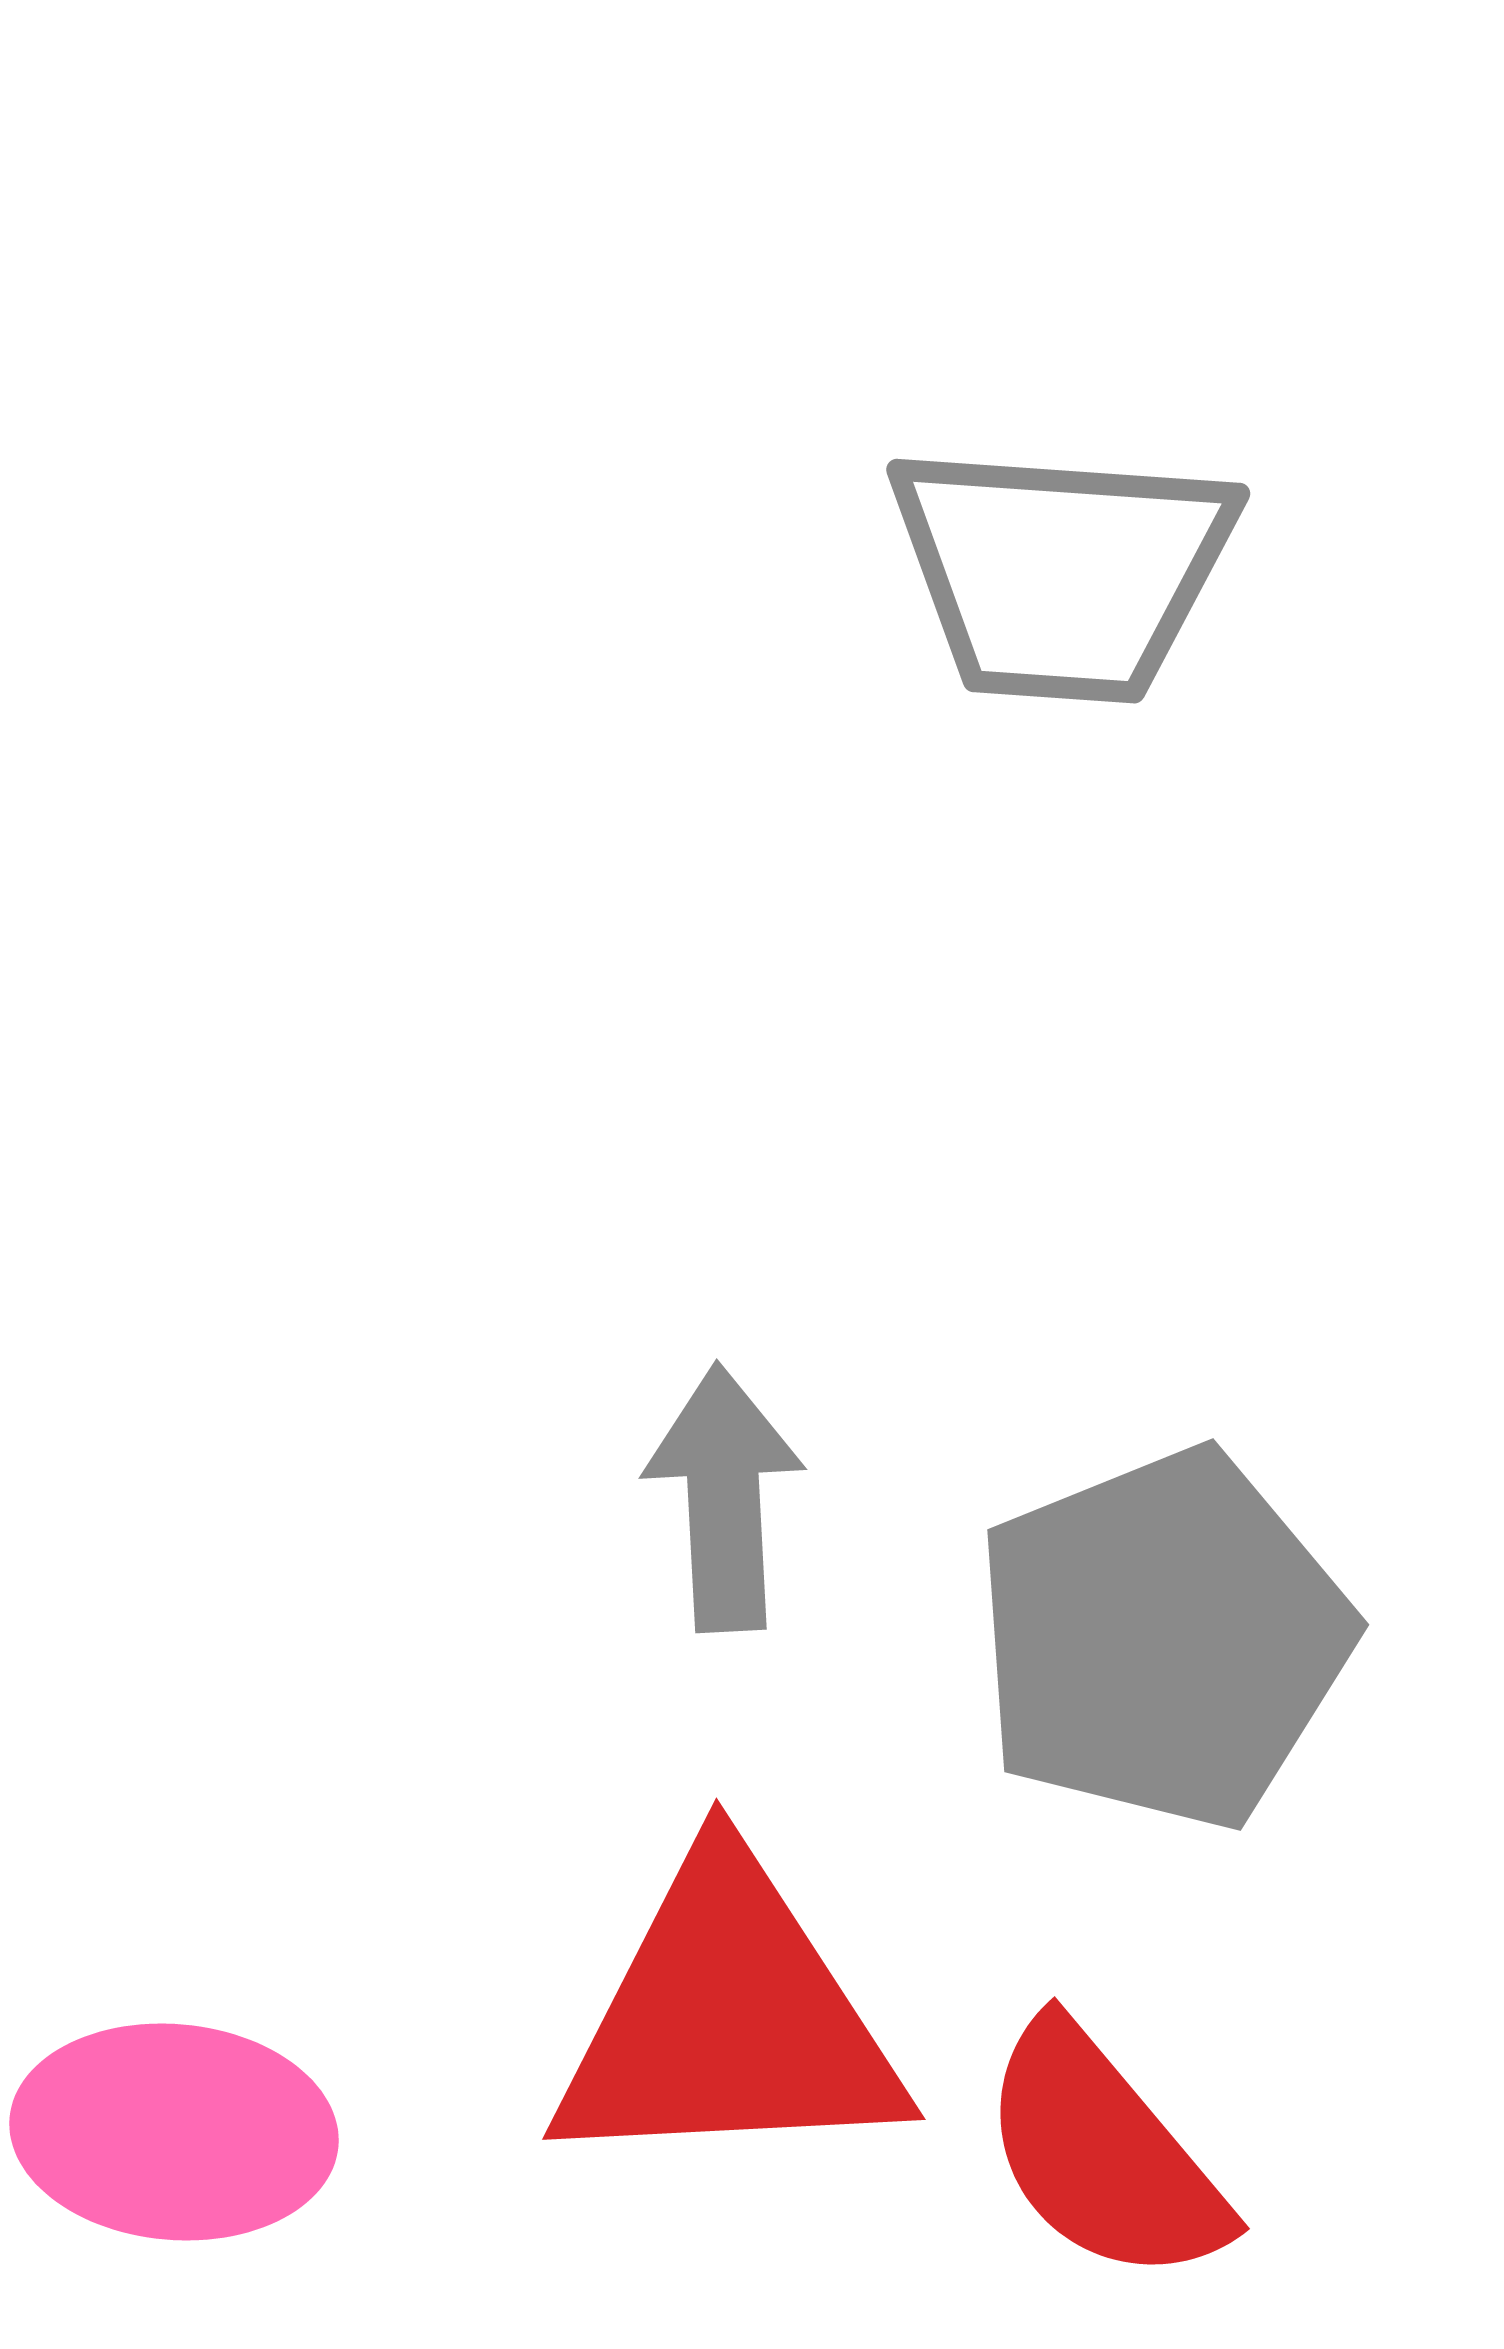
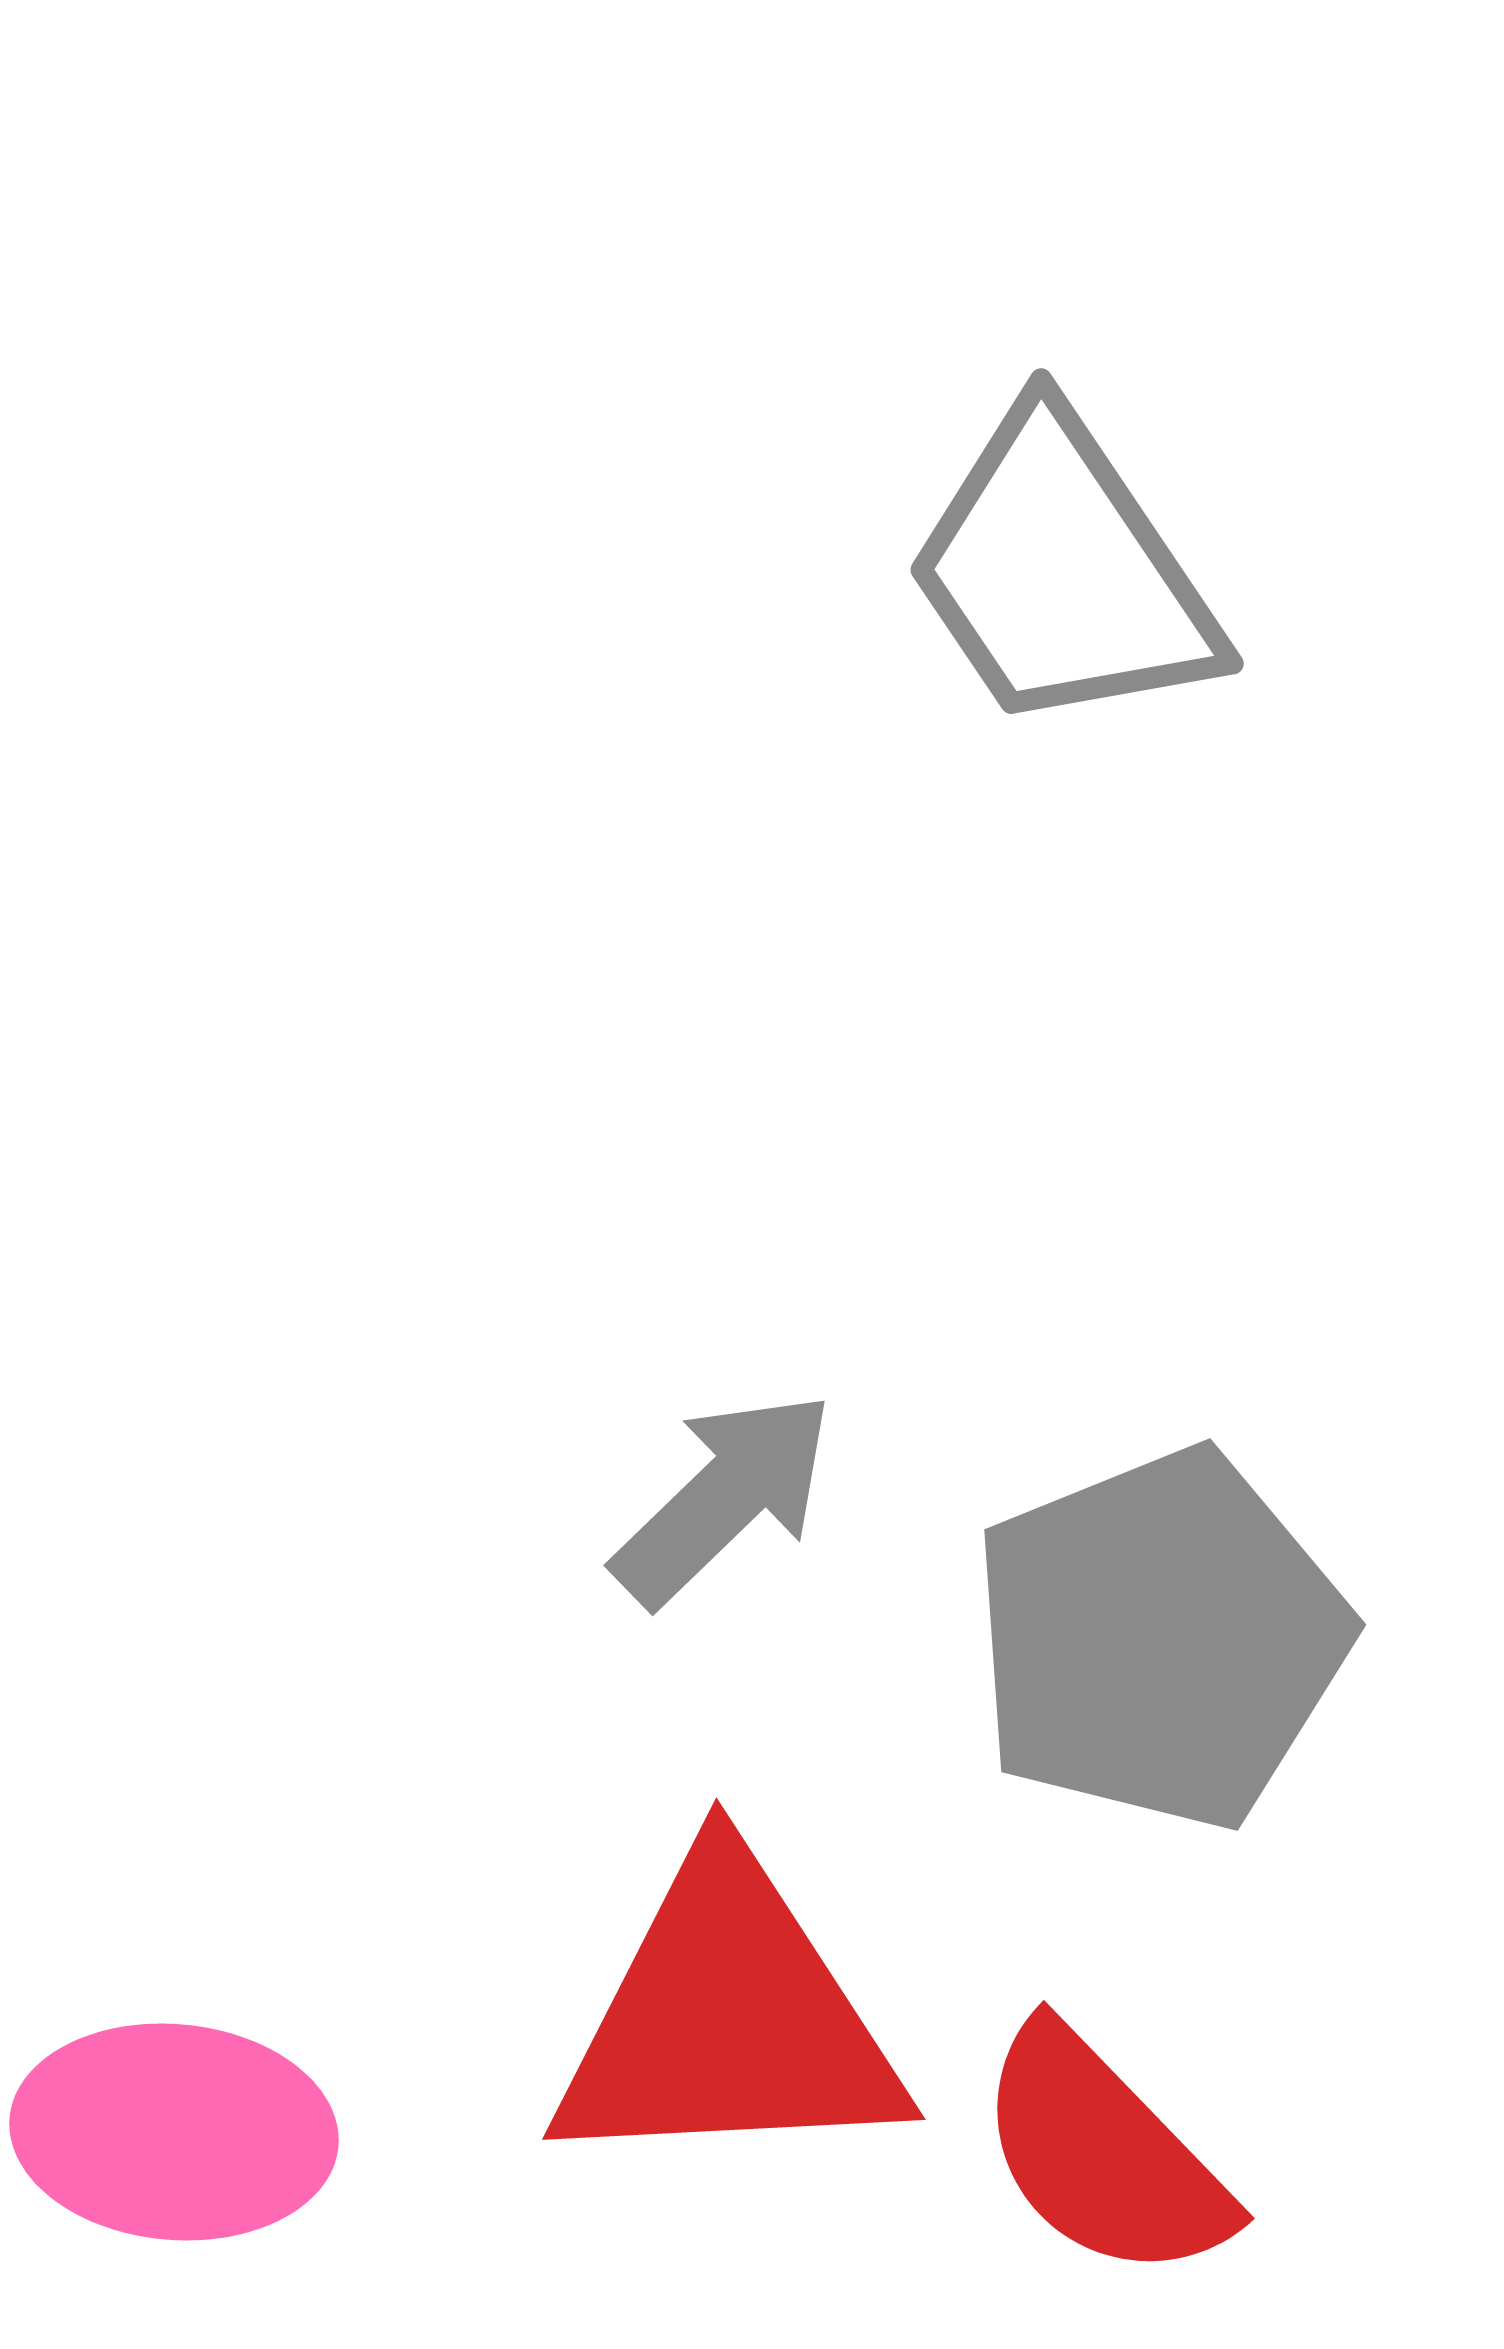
gray trapezoid: rotated 52 degrees clockwise
gray arrow: rotated 49 degrees clockwise
gray pentagon: moved 3 px left
red semicircle: rotated 4 degrees counterclockwise
